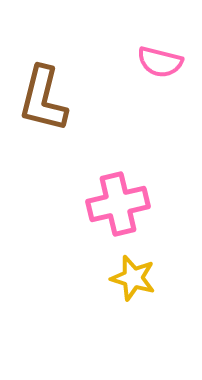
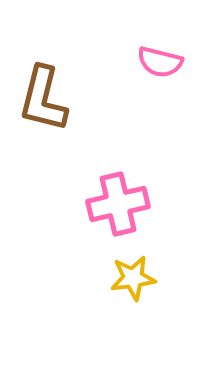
yellow star: rotated 24 degrees counterclockwise
